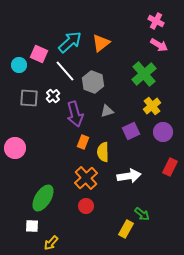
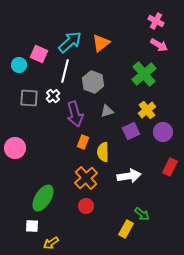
white line: rotated 55 degrees clockwise
yellow cross: moved 5 px left, 4 px down
yellow arrow: rotated 14 degrees clockwise
